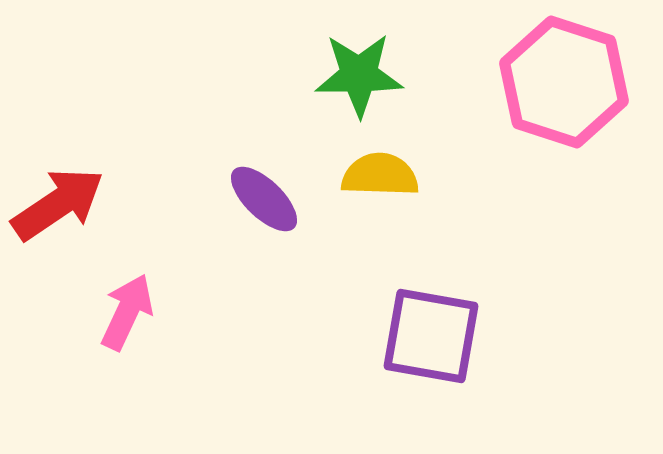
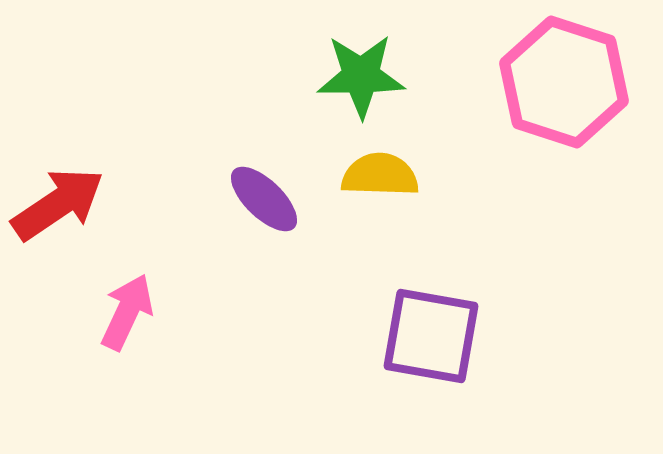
green star: moved 2 px right, 1 px down
